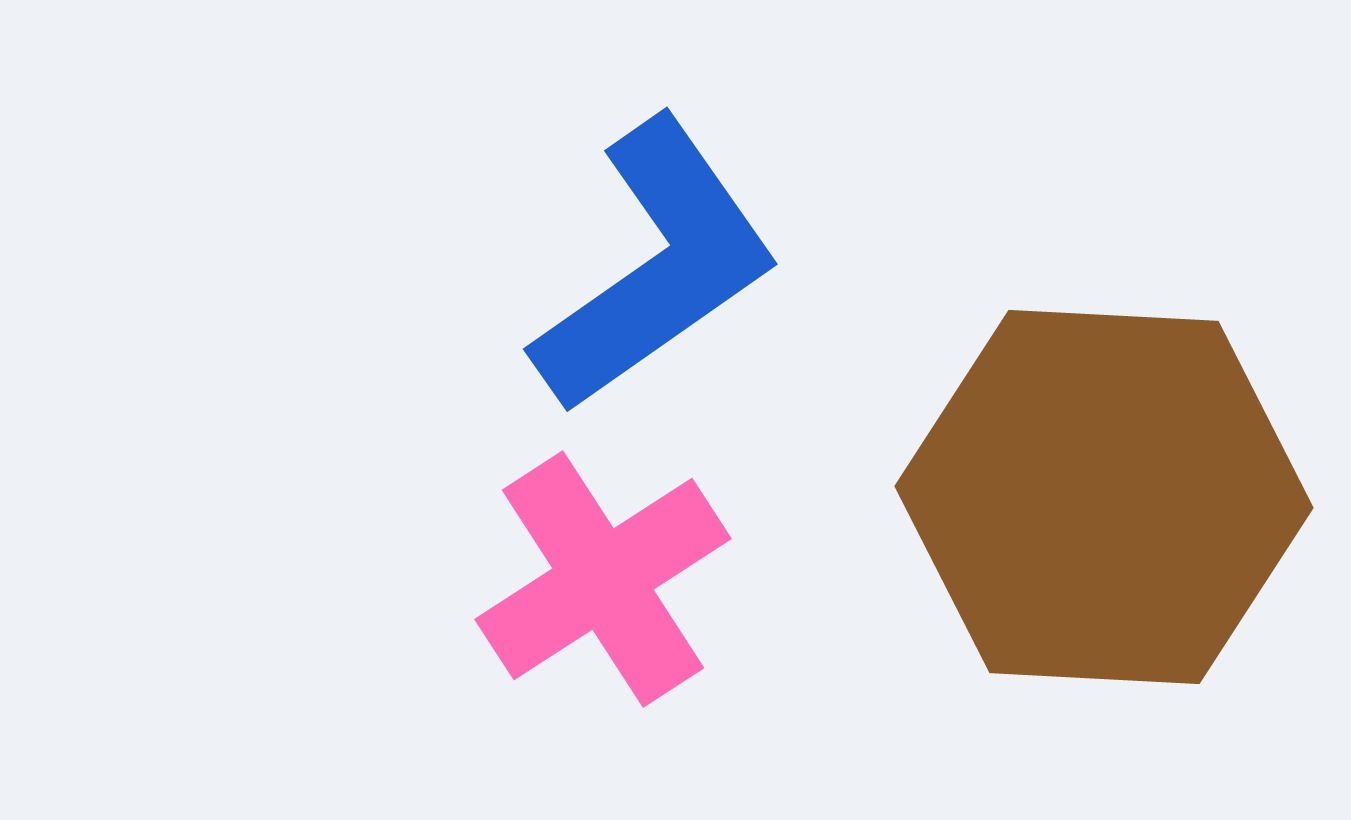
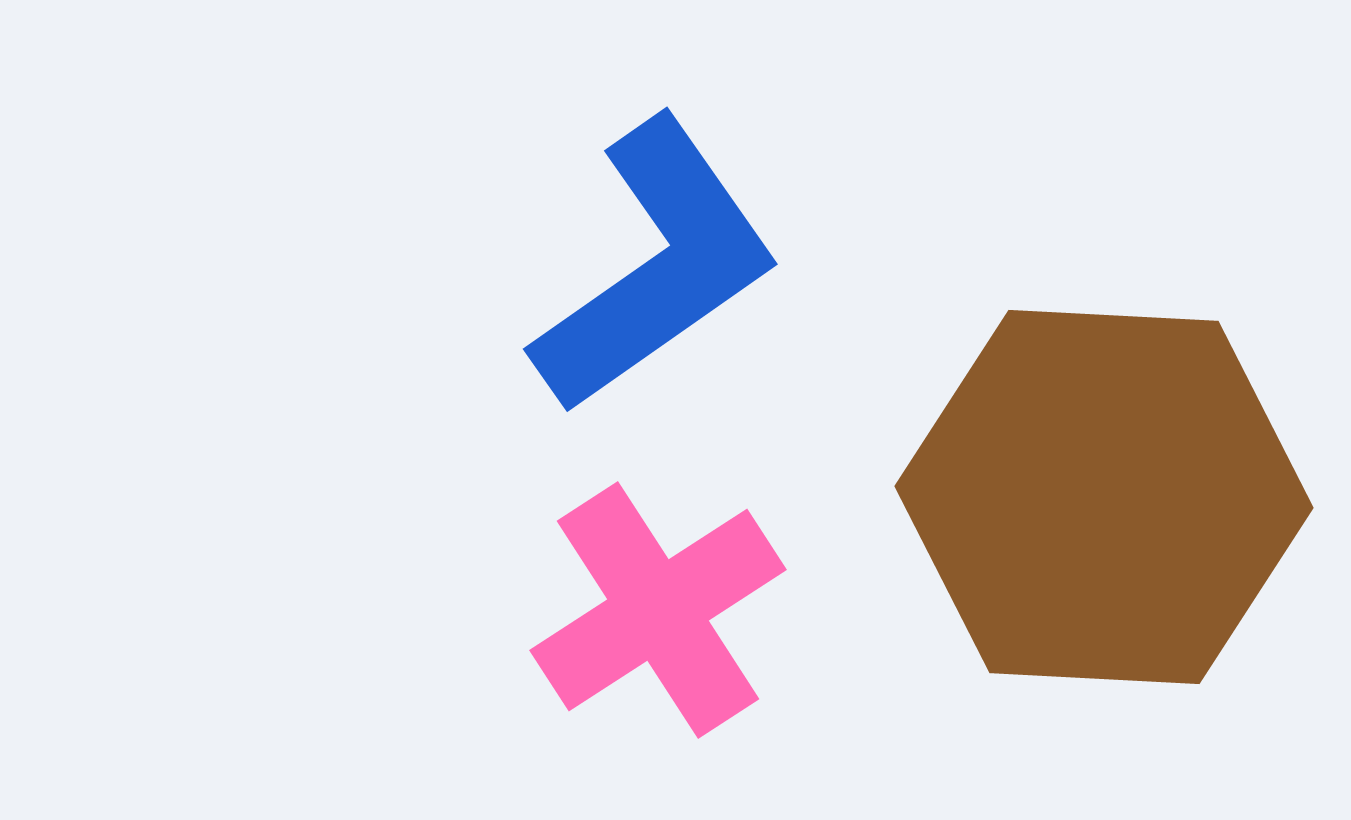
pink cross: moved 55 px right, 31 px down
